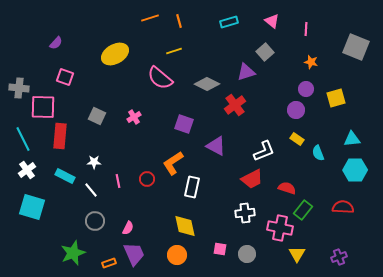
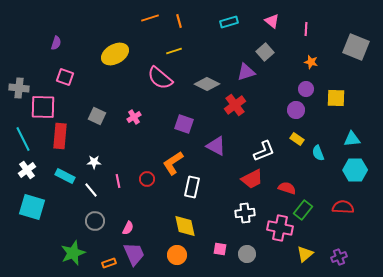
purple semicircle at (56, 43): rotated 24 degrees counterclockwise
yellow square at (336, 98): rotated 18 degrees clockwise
yellow triangle at (297, 254): moved 8 px right; rotated 18 degrees clockwise
